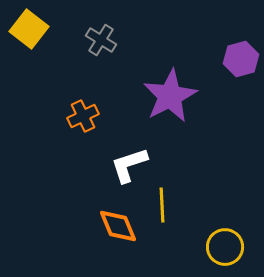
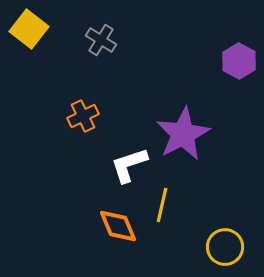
purple hexagon: moved 2 px left, 2 px down; rotated 16 degrees counterclockwise
purple star: moved 13 px right, 38 px down
yellow line: rotated 16 degrees clockwise
